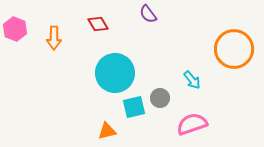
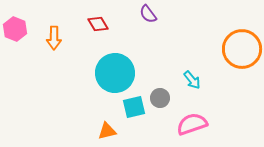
orange circle: moved 8 px right
